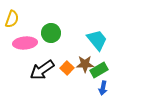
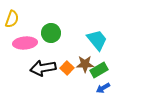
black arrow: moved 1 px right, 2 px up; rotated 25 degrees clockwise
blue arrow: rotated 48 degrees clockwise
